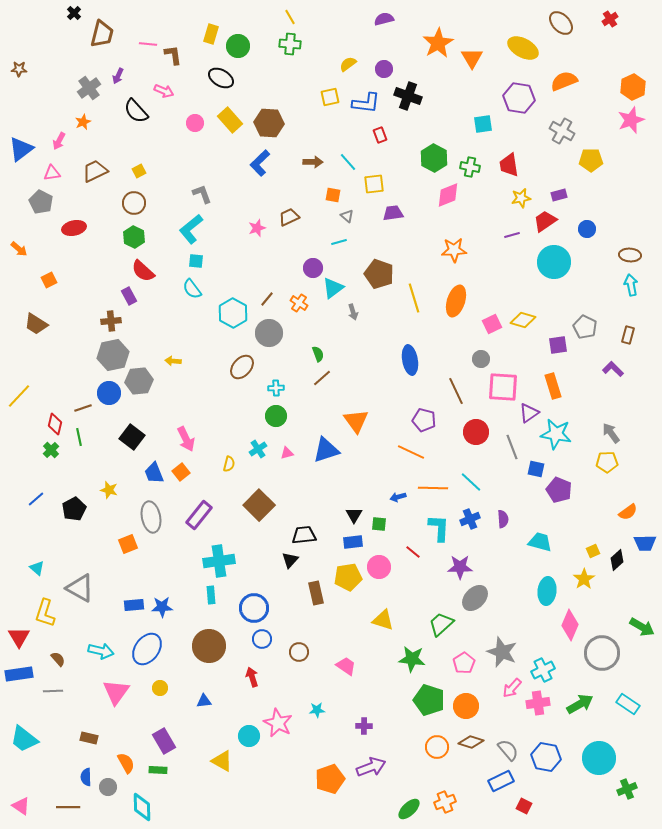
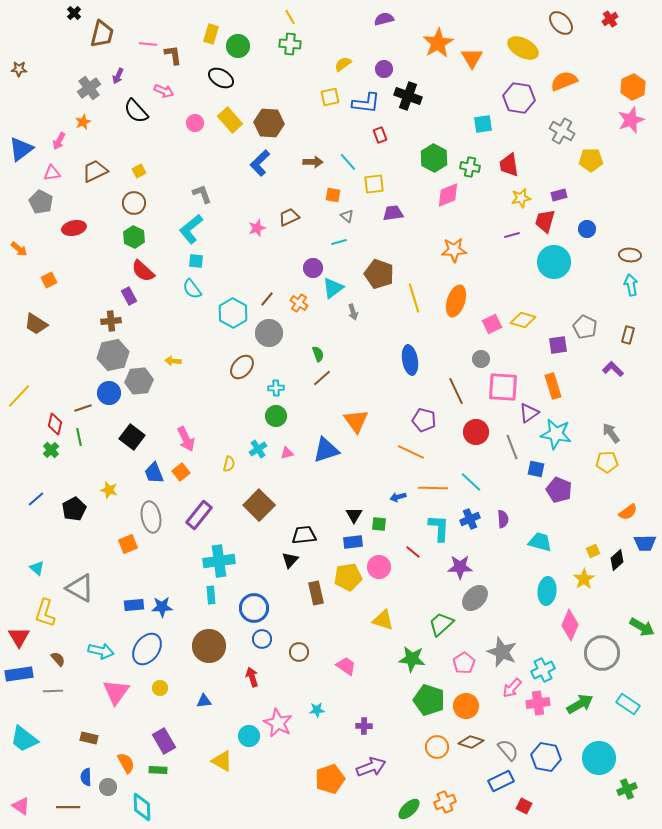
yellow semicircle at (348, 64): moved 5 px left
red trapezoid at (545, 221): rotated 40 degrees counterclockwise
